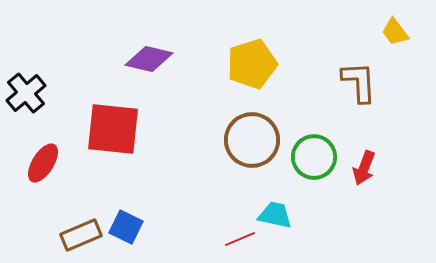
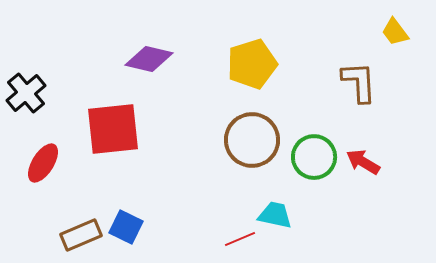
red square: rotated 12 degrees counterclockwise
red arrow: moved 1 px left, 6 px up; rotated 100 degrees clockwise
